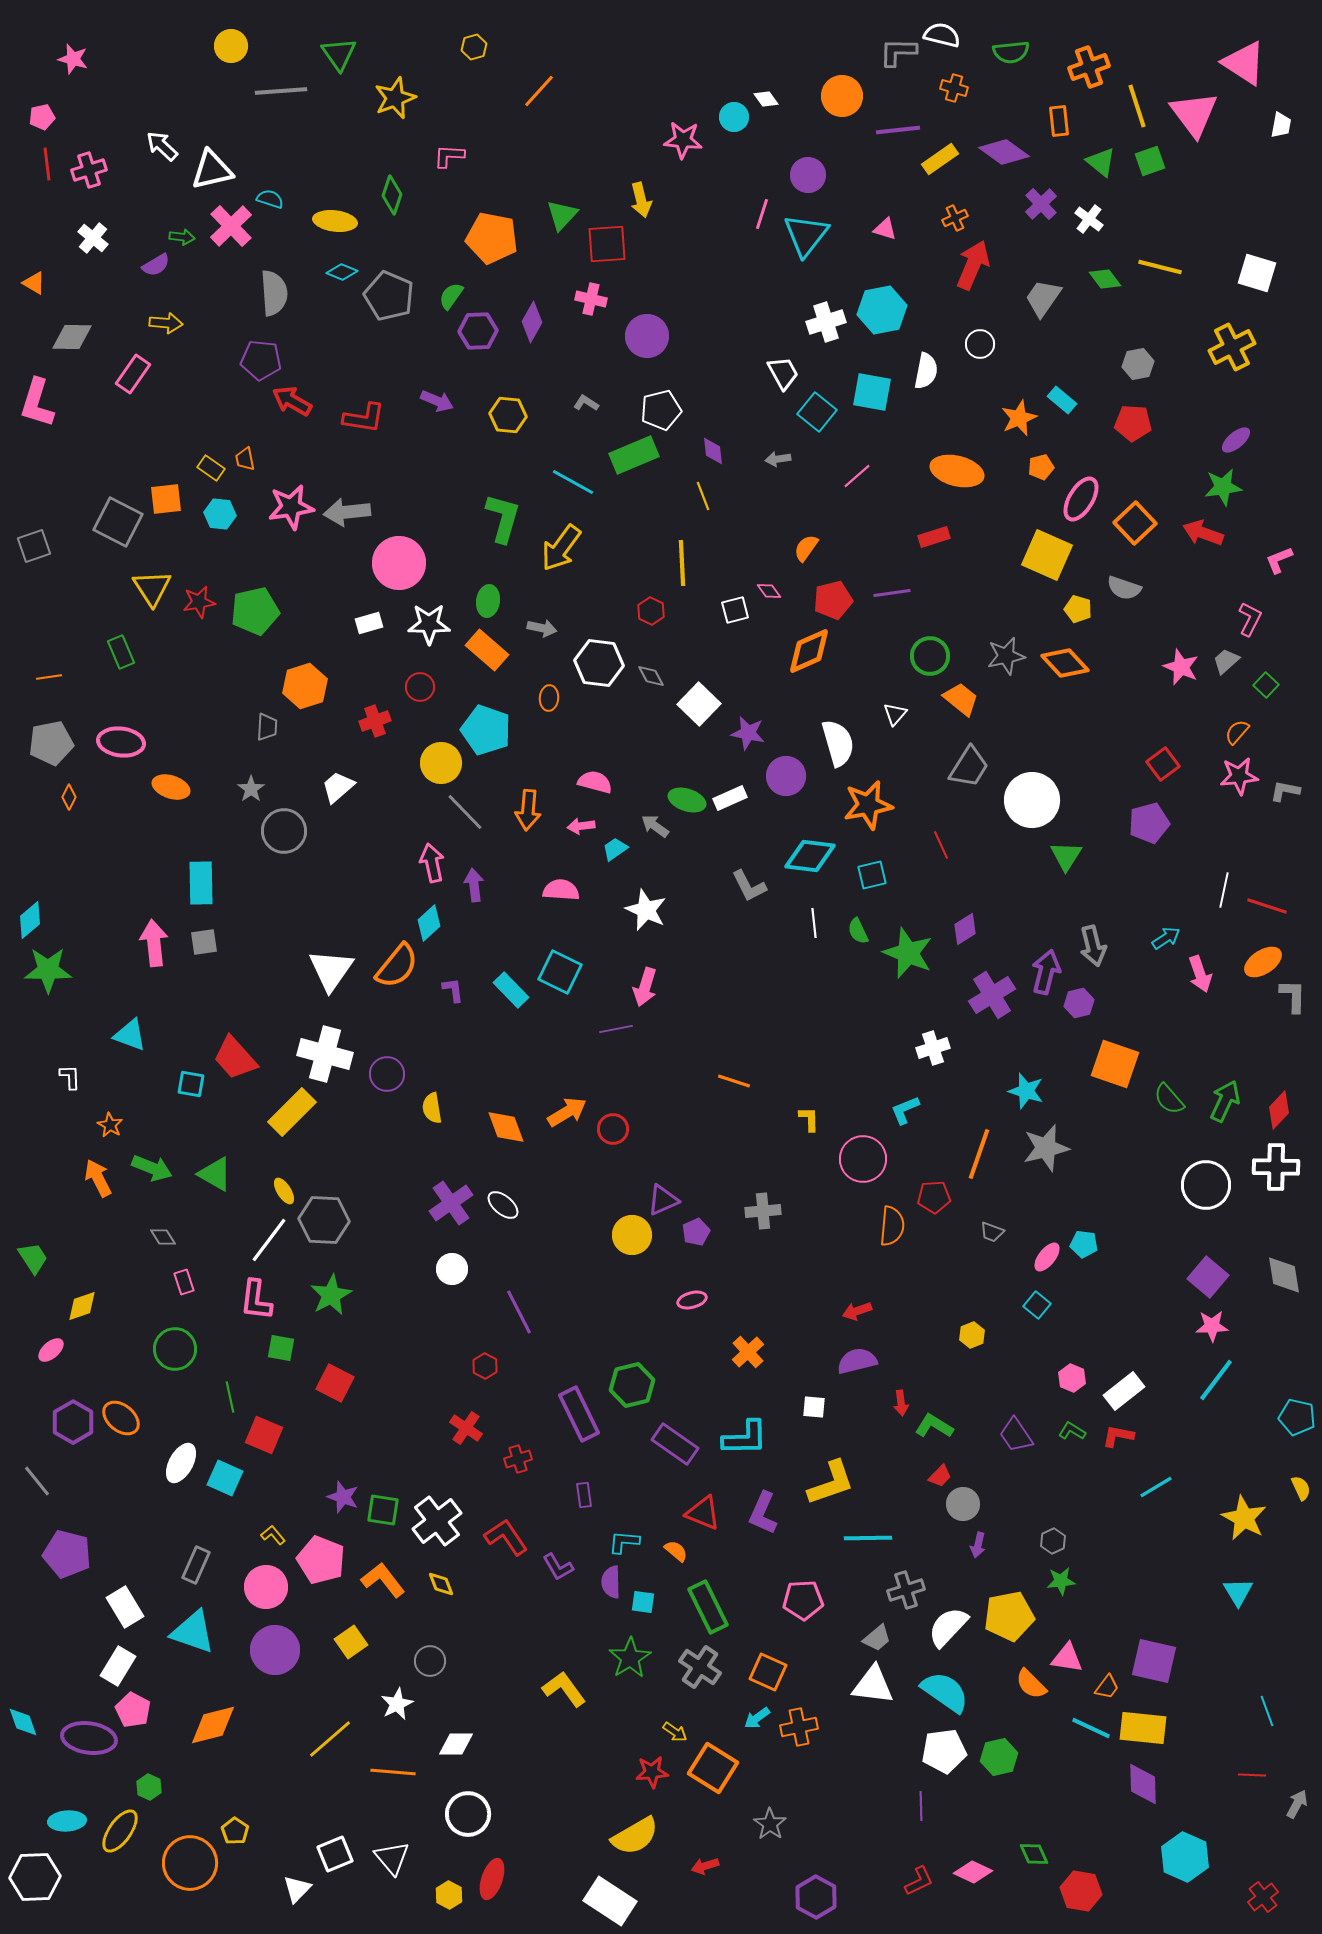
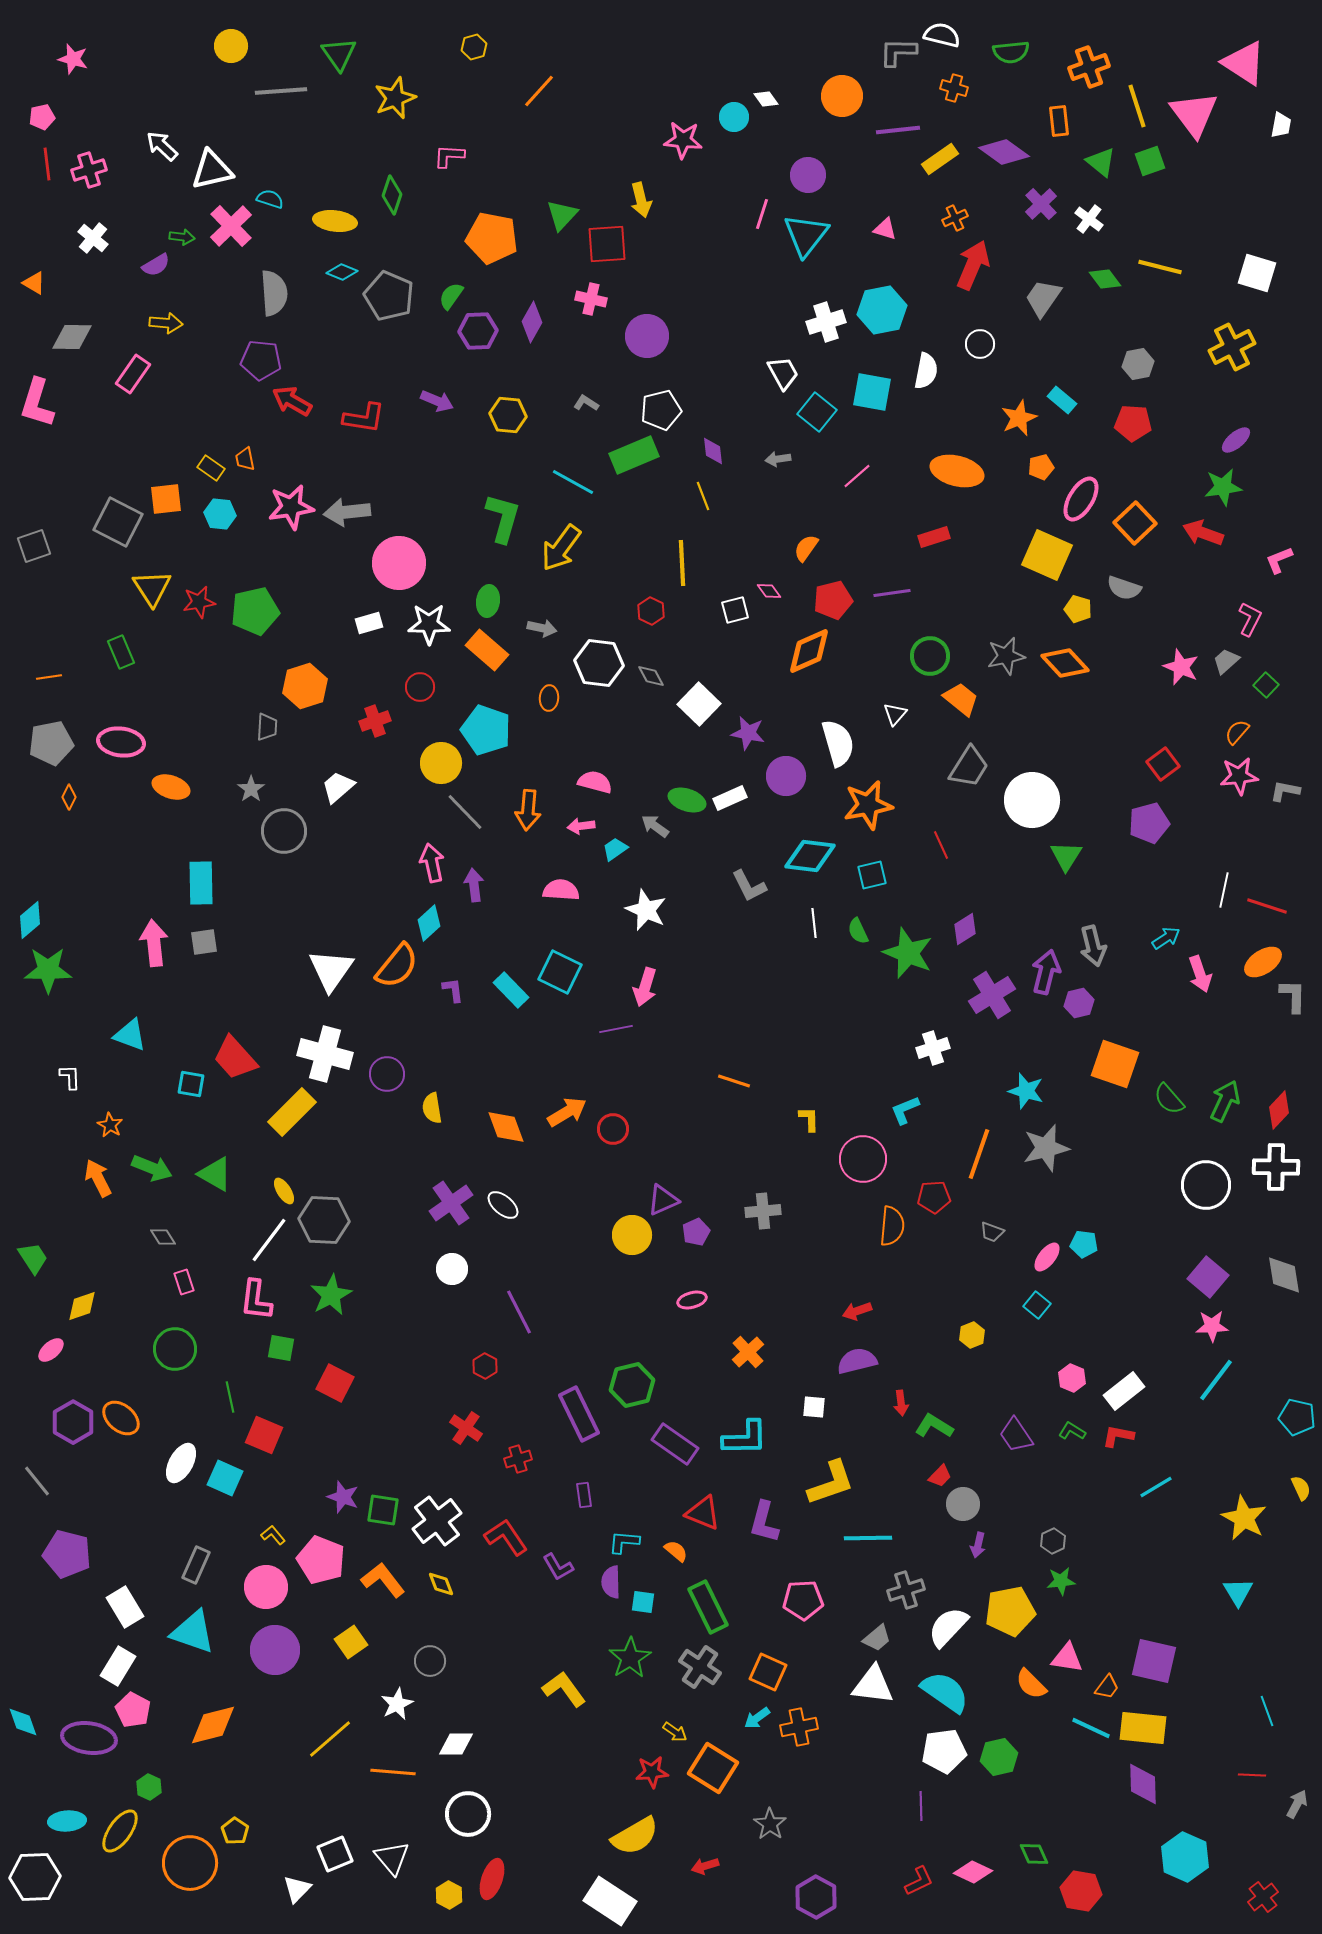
purple L-shape at (763, 1513): moved 1 px right, 9 px down; rotated 9 degrees counterclockwise
yellow pentagon at (1009, 1616): moved 1 px right, 5 px up
